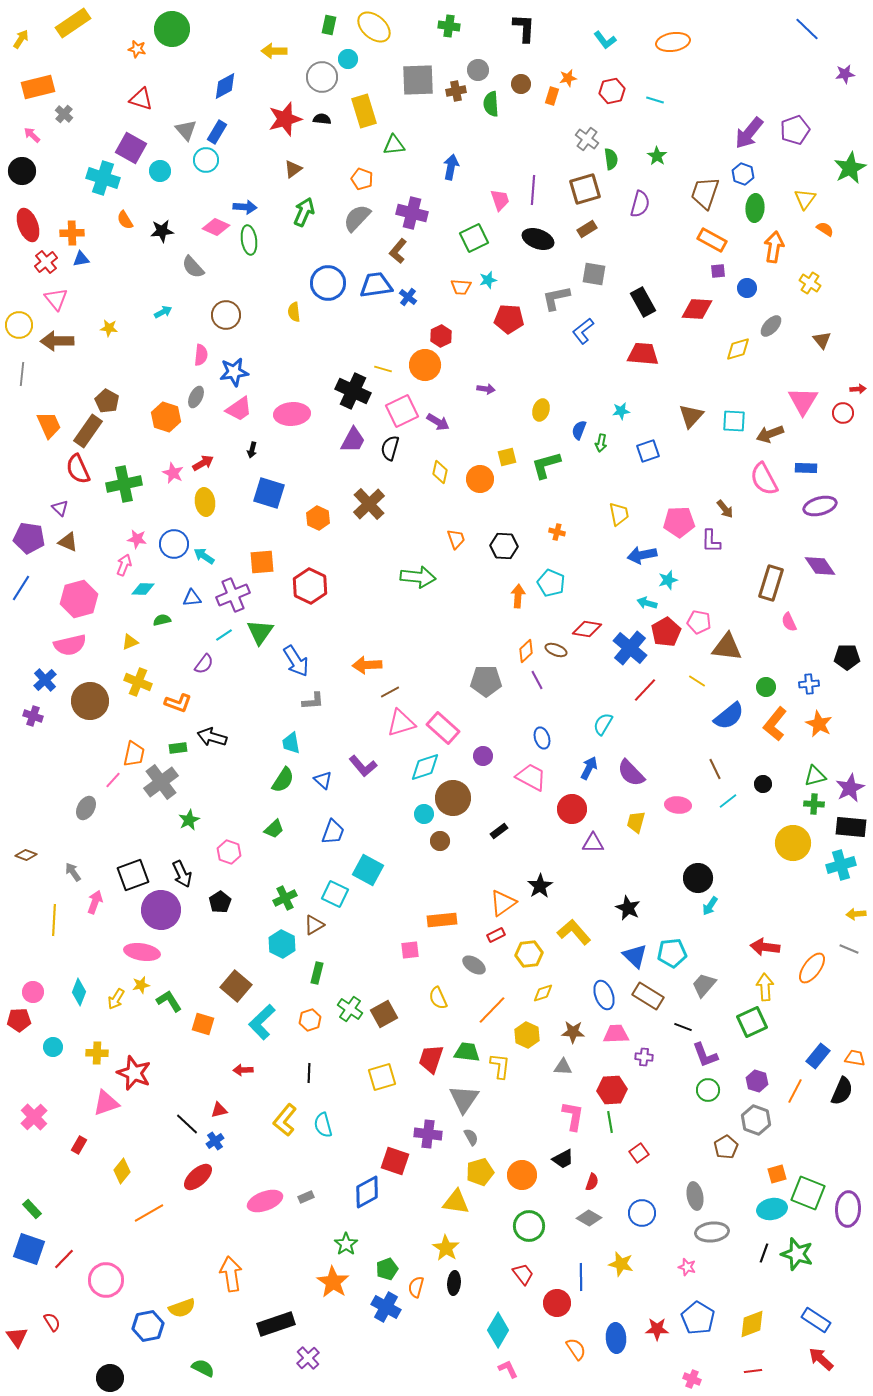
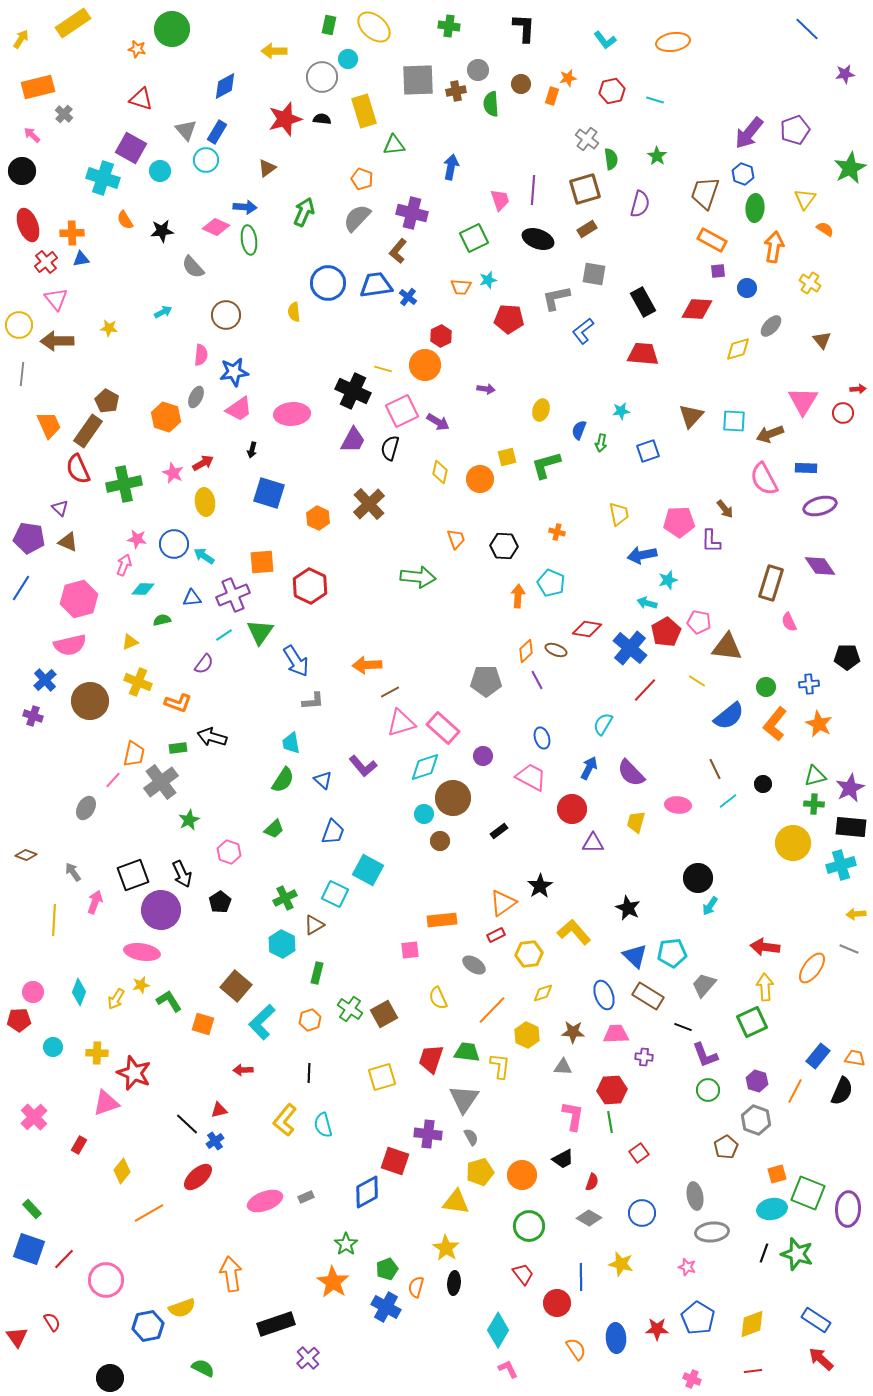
brown triangle at (293, 169): moved 26 px left, 1 px up
